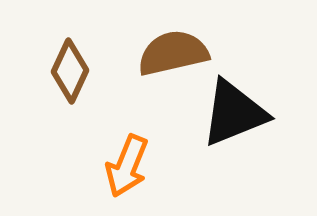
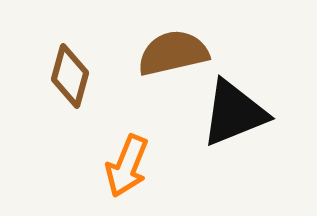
brown diamond: moved 5 px down; rotated 10 degrees counterclockwise
